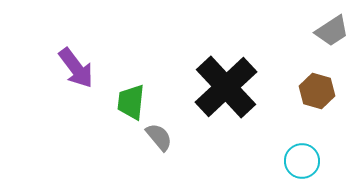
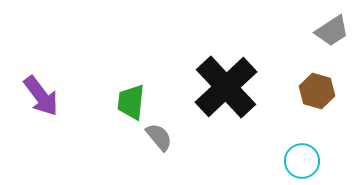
purple arrow: moved 35 px left, 28 px down
